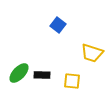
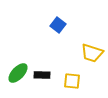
green ellipse: moved 1 px left
